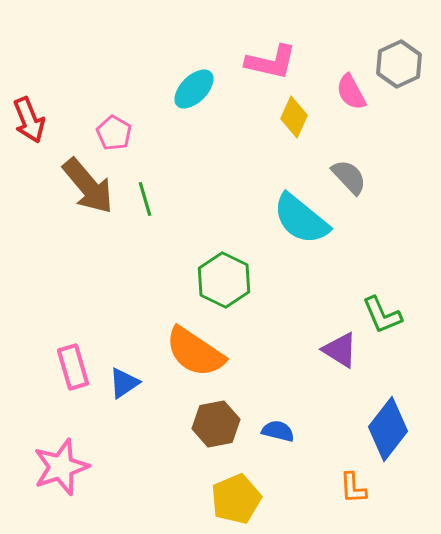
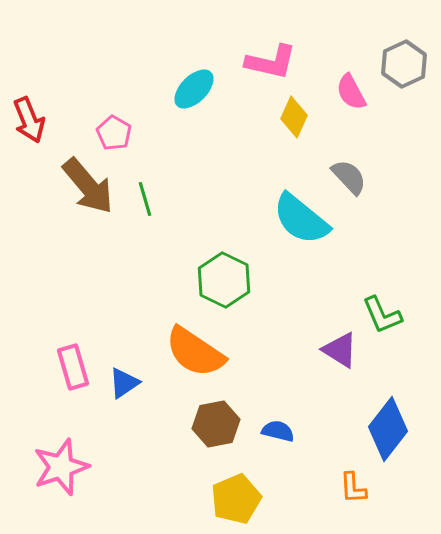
gray hexagon: moved 5 px right
